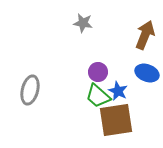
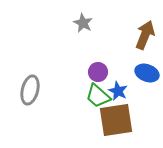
gray star: rotated 18 degrees clockwise
